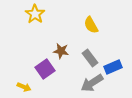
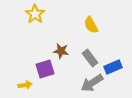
purple square: rotated 18 degrees clockwise
yellow arrow: moved 1 px right, 2 px up; rotated 32 degrees counterclockwise
